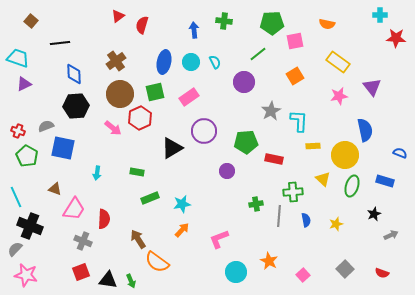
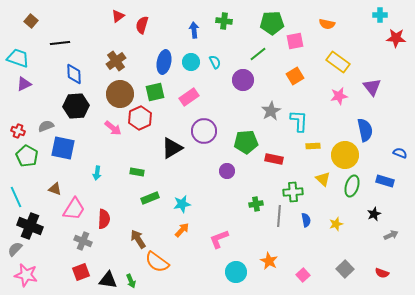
purple circle at (244, 82): moved 1 px left, 2 px up
